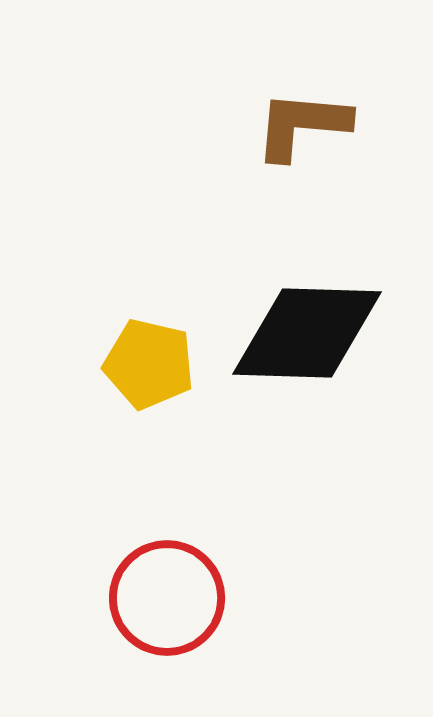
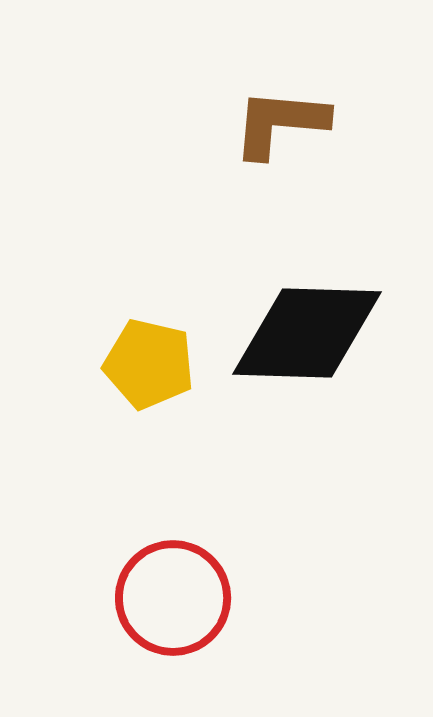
brown L-shape: moved 22 px left, 2 px up
red circle: moved 6 px right
